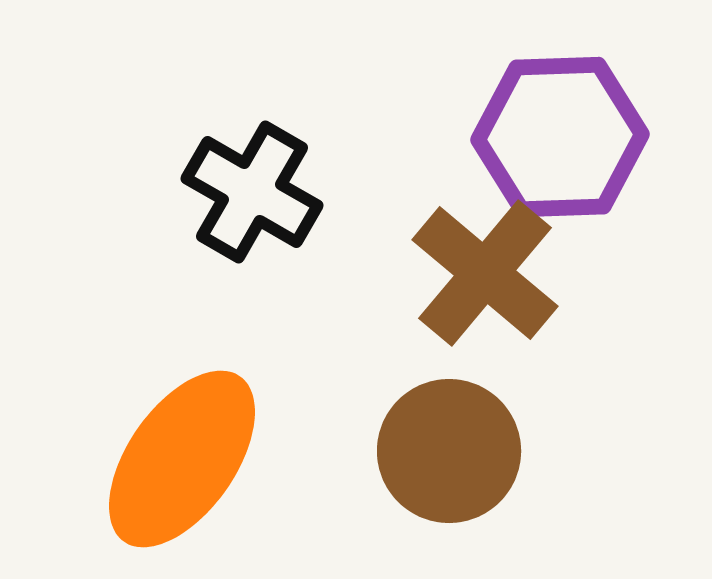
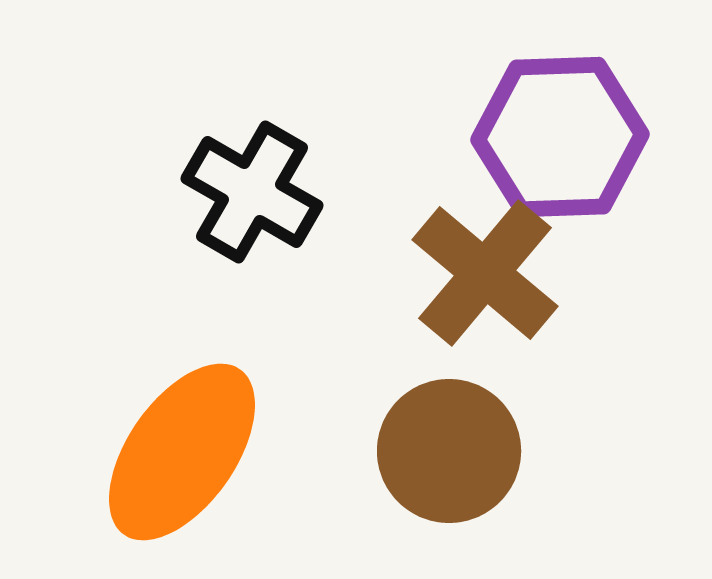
orange ellipse: moved 7 px up
